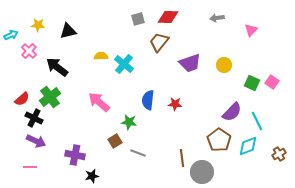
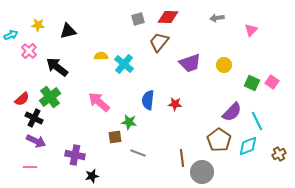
brown square: moved 4 px up; rotated 24 degrees clockwise
